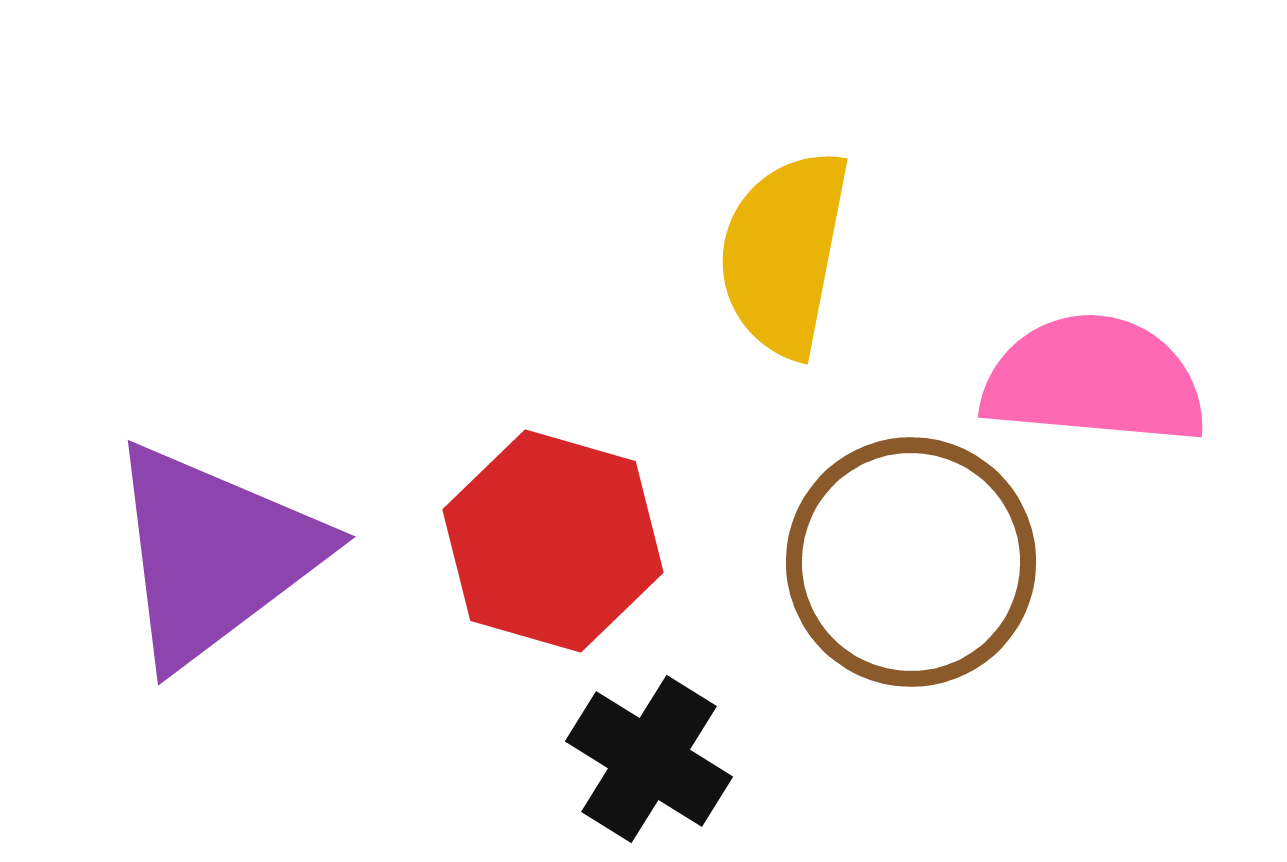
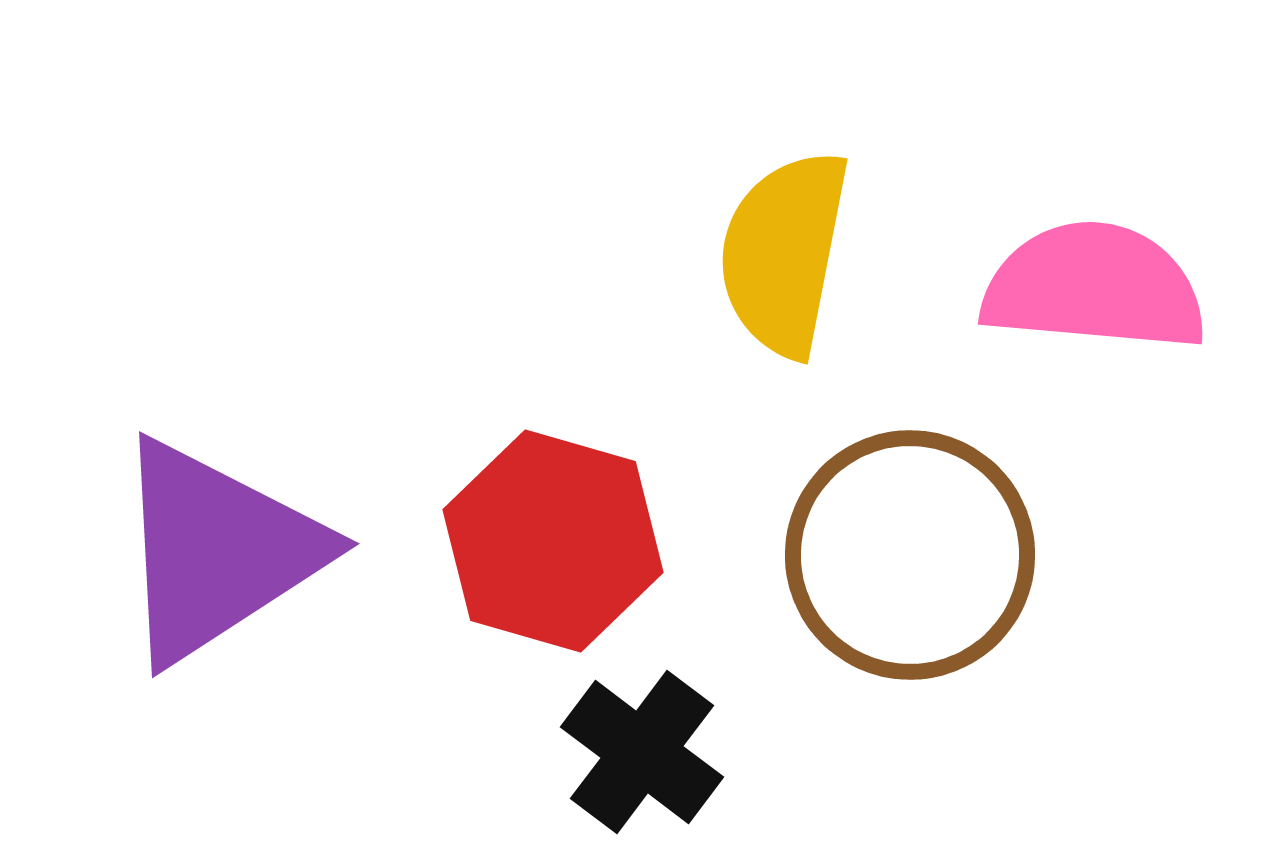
pink semicircle: moved 93 px up
purple triangle: moved 3 px right, 3 px up; rotated 4 degrees clockwise
brown circle: moved 1 px left, 7 px up
black cross: moved 7 px left, 7 px up; rotated 5 degrees clockwise
